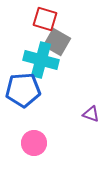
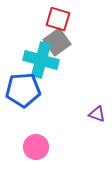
red square: moved 13 px right
gray square: rotated 24 degrees clockwise
purple triangle: moved 6 px right
pink circle: moved 2 px right, 4 px down
